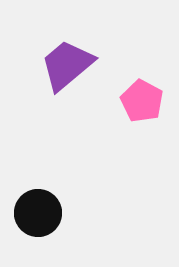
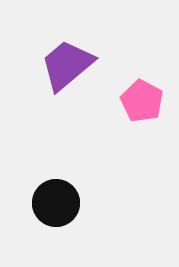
black circle: moved 18 px right, 10 px up
